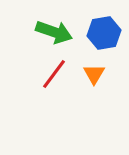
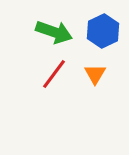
blue hexagon: moved 1 px left, 2 px up; rotated 16 degrees counterclockwise
orange triangle: moved 1 px right
